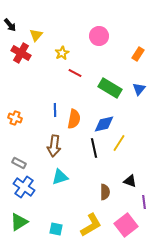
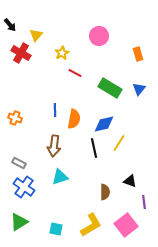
orange rectangle: rotated 48 degrees counterclockwise
